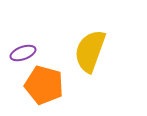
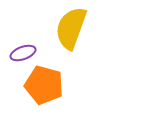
yellow semicircle: moved 19 px left, 23 px up
